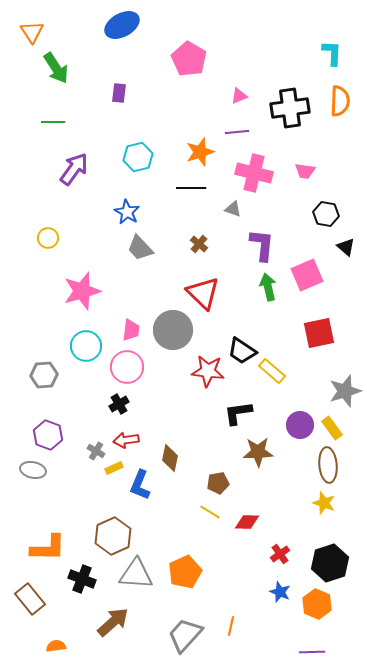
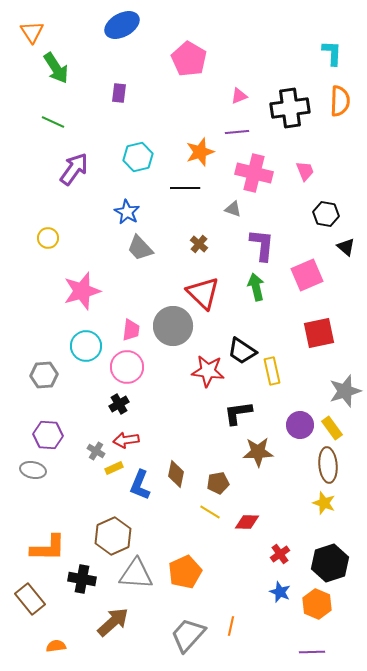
green line at (53, 122): rotated 25 degrees clockwise
pink trapezoid at (305, 171): rotated 120 degrees counterclockwise
black line at (191, 188): moved 6 px left
green arrow at (268, 287): moved 12 px left
gray circle at (173, 330): moved 4 px up
yellow rectangle at (272, 371): rotated 36 degrees clockwise
purple hexagon at (48, 435): rotated 16 degrees counterclockwise
brown diamond at (170, 458): moved 6 px right, 16 px down
black cross at (82, 579): rotated 12 degrees counterclockwise
gray trapezoid at (185, 635): moved 3 px right
